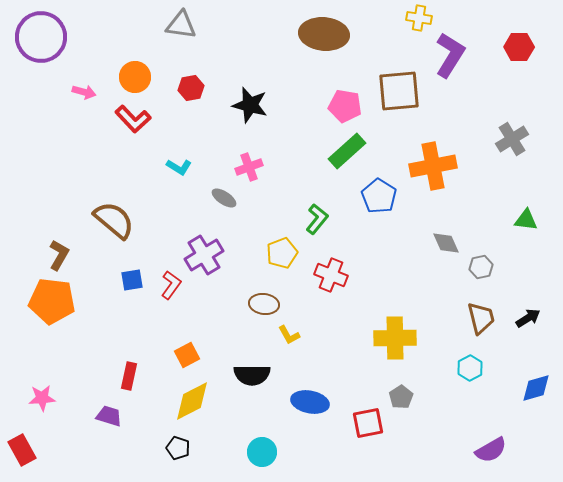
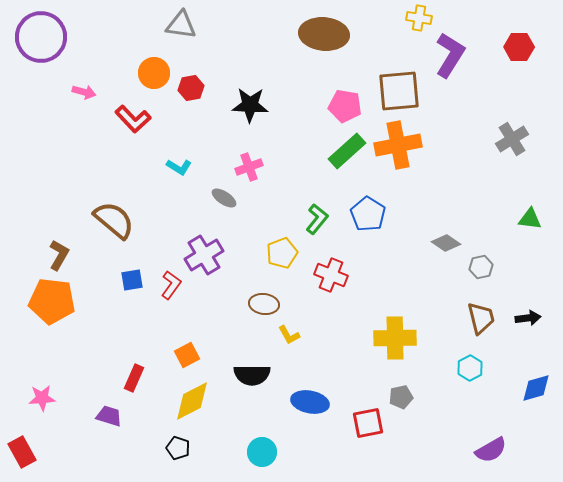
orange circle at (135, 77): moved 19 px right, 4 px up
black star at (250, 105): rotated 12 degrees counterclockwise
orange cross at (433, 166): moved 35 px left, 21 px up
blue pentagon at (379, 196): moved 11 px left, 18 px down
green triangle at (526, 220): moved 4 px right, 1 px up
gray diamond at (446, 243): rotated 32 degrees counterclockwise
black arrow at (528, 318): rotated 25 degrees clockwise
red rectangle at (129, 376): moved 5 px right, 2 px down; rotated 12 degrees clockwise
gray pentagon at (401, 397): rotated 20 degrees clockwise
red rectangle at (22, 450): moved 2 px down
